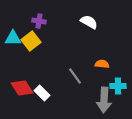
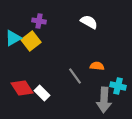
cyan triangle: rotated 30 degrees counterclockwise
orange semicircle: moved 5 px left, 2 px down
cyan cross: rotated 14 degrees clockwise
